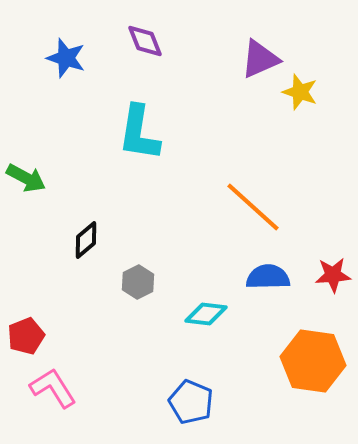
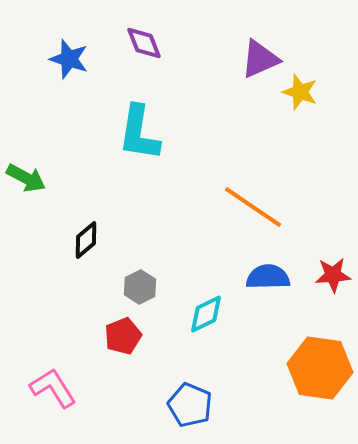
purple diamond: moved 1 px left, 2 px down
blue star: moved 3 px right, 1 px down
orange line: rotated 8 degrees counterclockwise
gray hexagon: moved 2 px right, 5 px down
cyan diamond: rotated 33 degrees counterclockwise
red pentagon: moved 97 px right
orange hexagon: moved 7 px right, 7 px down
blue pentagon: moved 1 px left, 3 px down
